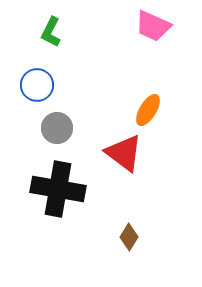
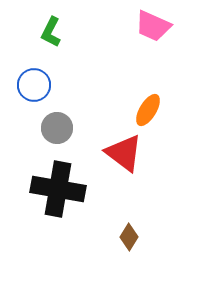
blue circle: moved 3 px left
